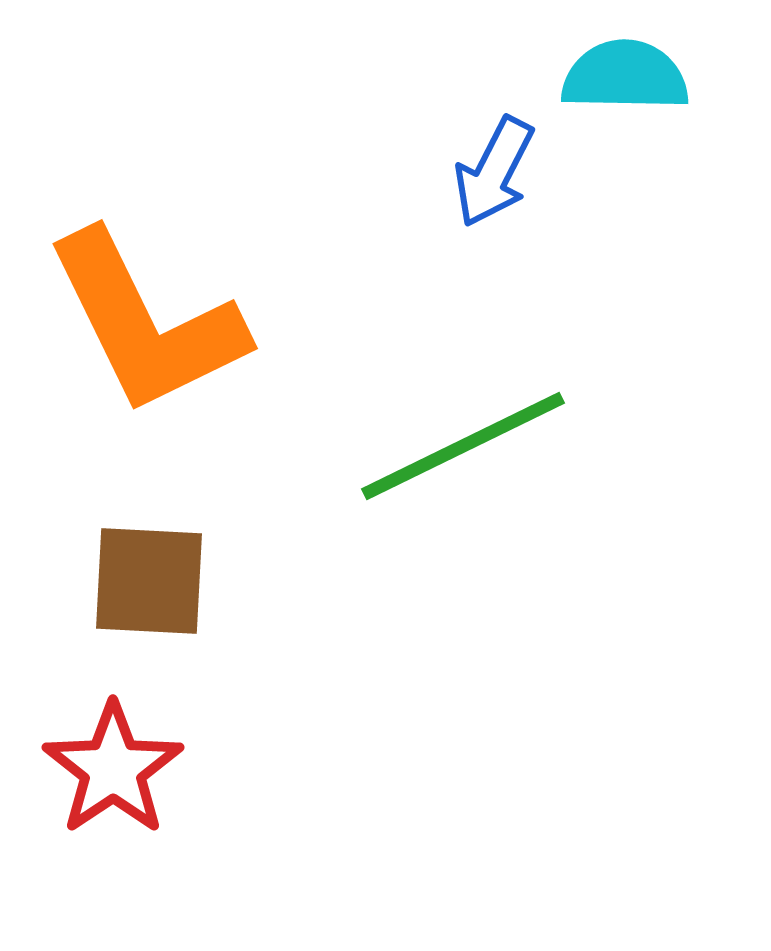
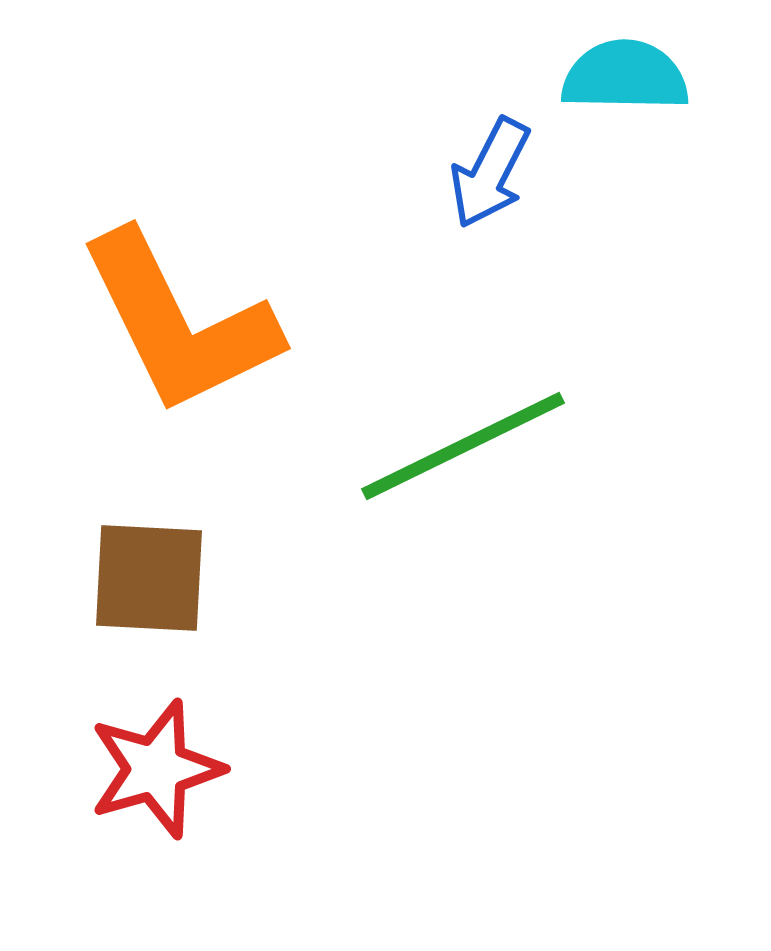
blue arrow: moved 4 px left, 1 px down
orange L-shape: moved 33 px right
brown square: moved 3 px up
red star: moved 43 px right; rotated 18 degrees clockwise
